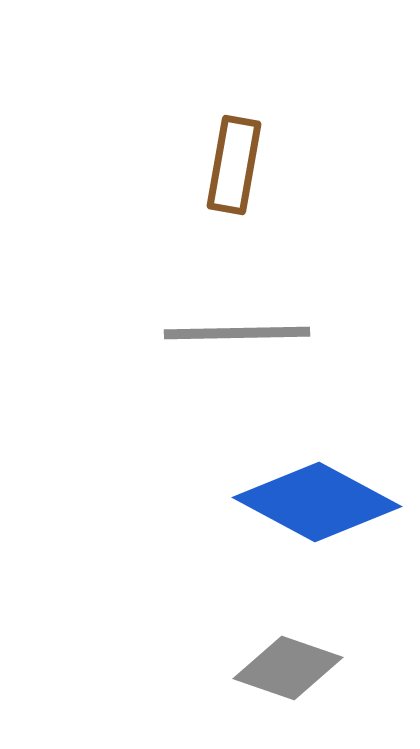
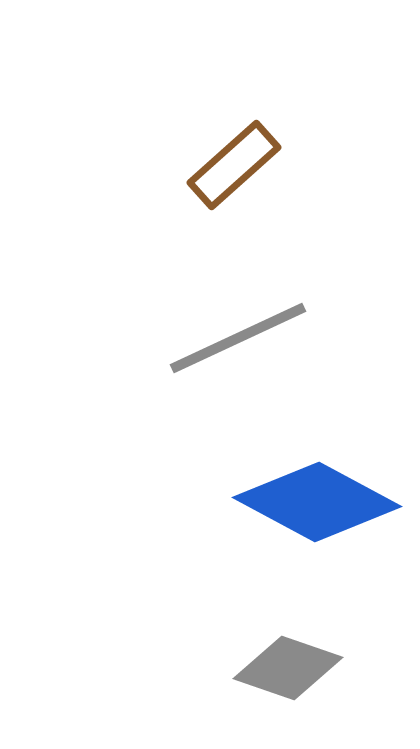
brown rectangle: rotated 38 degrees clockwise
gray line: moved 1 px right, 5 px down; rotated 24 degrees counterclockwise
